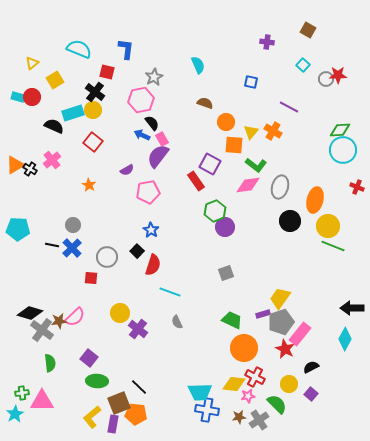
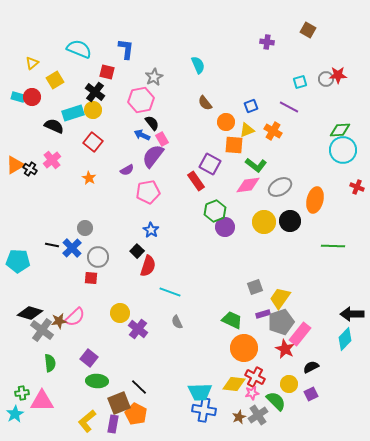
cyan square at (303, 65): moved 3 px left, 17 px down; rotated 32 degrees clockwise
blue square at (251, 82): moved 24 px down; rotated 32 degrees counterclockwise
brown semicircle at (205, 103): rotated 147 degrees counterclockwise
yellow triangle at (251, 132): moved 4 px left, 2 px up; rotated 28 degrees clockwise
purple semicircle at (158, 156): moved 5 px left
orange star at (89, 185): moved 7 px up
gray ellipse at (280, 187): rotated 45 degrees clockwise
gray circle at (73, 225): moved 12 px right, 3 px down
yellow circle at (328, 226): moved 64 px left, 4 px up
cyan pentagon at (18, 229): moved 32 px down
green line at (333, 246): rotated 20 degrees counterclockwise
gray circle at (107, 257): moved 9 px left
red semicircle at (153, 265): moved 5 px left, 1 px down
gray square at (226, 273): moved 29 px right, 14 px down
black arrow at (352, 308): moved 6 px down
cyan diamond at (345, 339): rotated 15 degrees clockwise
purple square at (311, 394): rotated 24 degrees clockwise
pink star at (248, 396): moved 4 px right, 3 px up
green semicircle at (277, 404): moved 1 px left, 3 px up
blue cross at (207, 410): moved 3 px left
orange pentagon at (136, 414): rotated 20 degrees clockwise
yellow L-shape at (92, 417): moved 5 px left, 4 px down
brown star at (239, 417): rotated 16 degrees counterclockwise
gray cross at (259, 420): moved 1 px left, 5 px up
